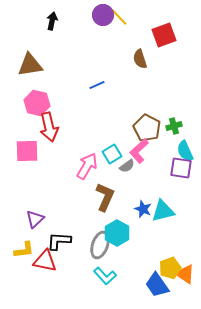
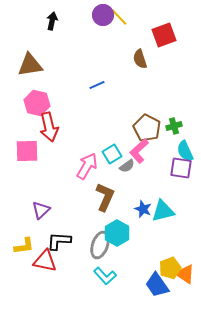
purple triangle: moved 6 px right, 9 px up
yellow L-shape: moved 4 px up
